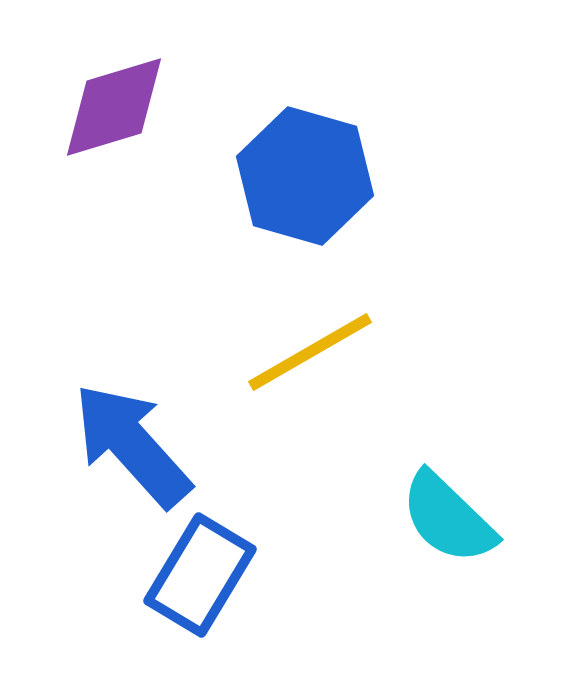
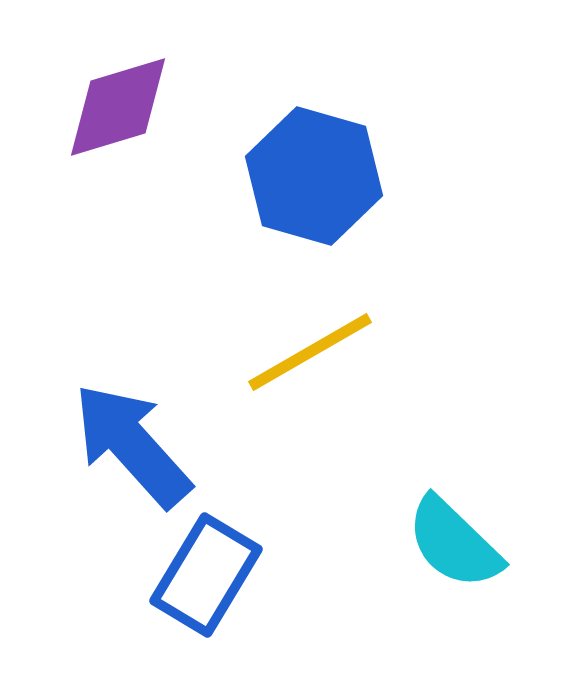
purple diamond: moved 4 px right
blue hexagon: moved 9 px right
cyan semicircle: moved 6 px right, 25 px down
blue rectangle: moved 6 px right
